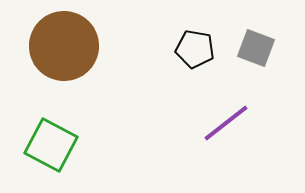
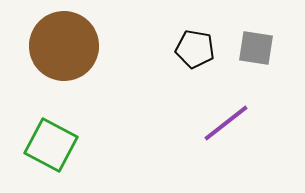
gray square: rotated 12 degrees counterclockwise
